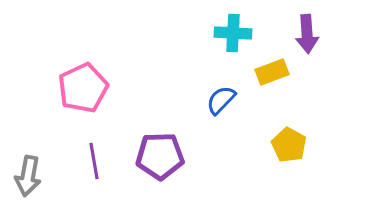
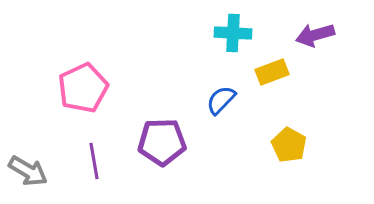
purple arrow: moved 8 px right, 1 px down; rotated 78 degrees clockwise
purple pentagon: moved 2 px right, 14 px up
gray arrow: moved 5 px up; rotated 69 degrees counterclockwise
